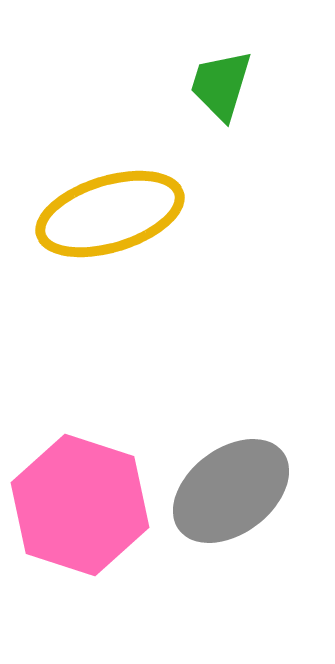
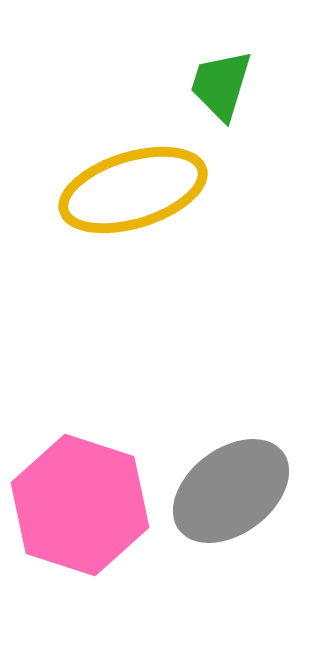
yellow ellipse: moved 23 px right, 24 px up
